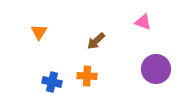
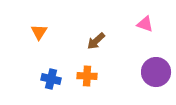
pink triangle: moved 2 px right, 2 px down
purple circle: moved 3 px down
blue cross: moved 1 px left, 3 px up
